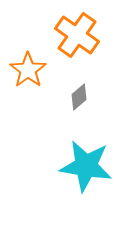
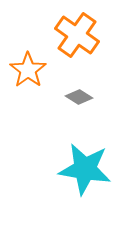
gray diamond: rotated 72 degrees clockwise
cyan star: moved 1 px left, 3 px down
